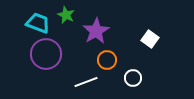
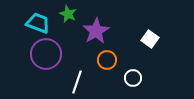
green star: moved 2 px right, 1 px up
white line: moved 9 px left; rotated 50 degrees counterclockwise
